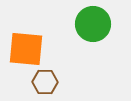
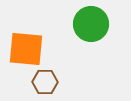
green circle: moved 2 px left
